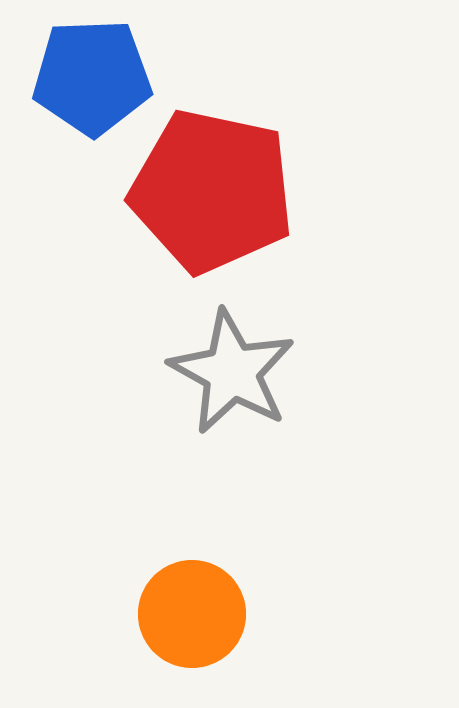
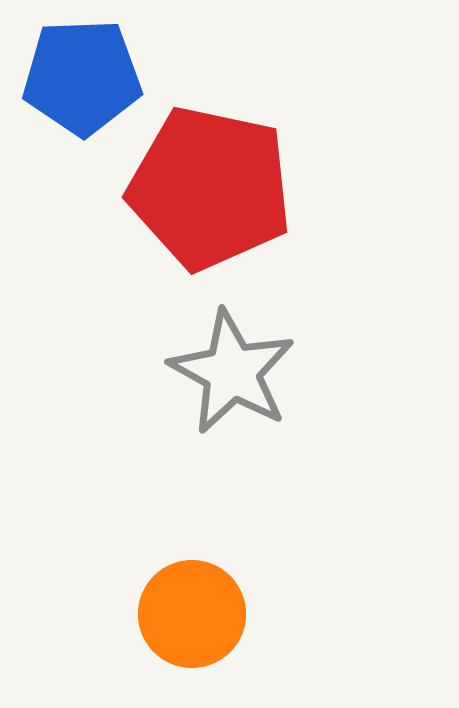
blue pentagon: moved 10 px left
red pentagon: moved 2 px left, 3 px up
